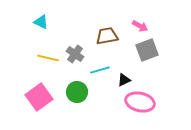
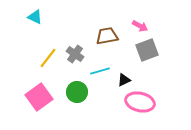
cyan triangle: moved 6 px left, 5 px up
yellow line: rotated 65 degrees counterclockwise
cyan line: moved 1 px down
